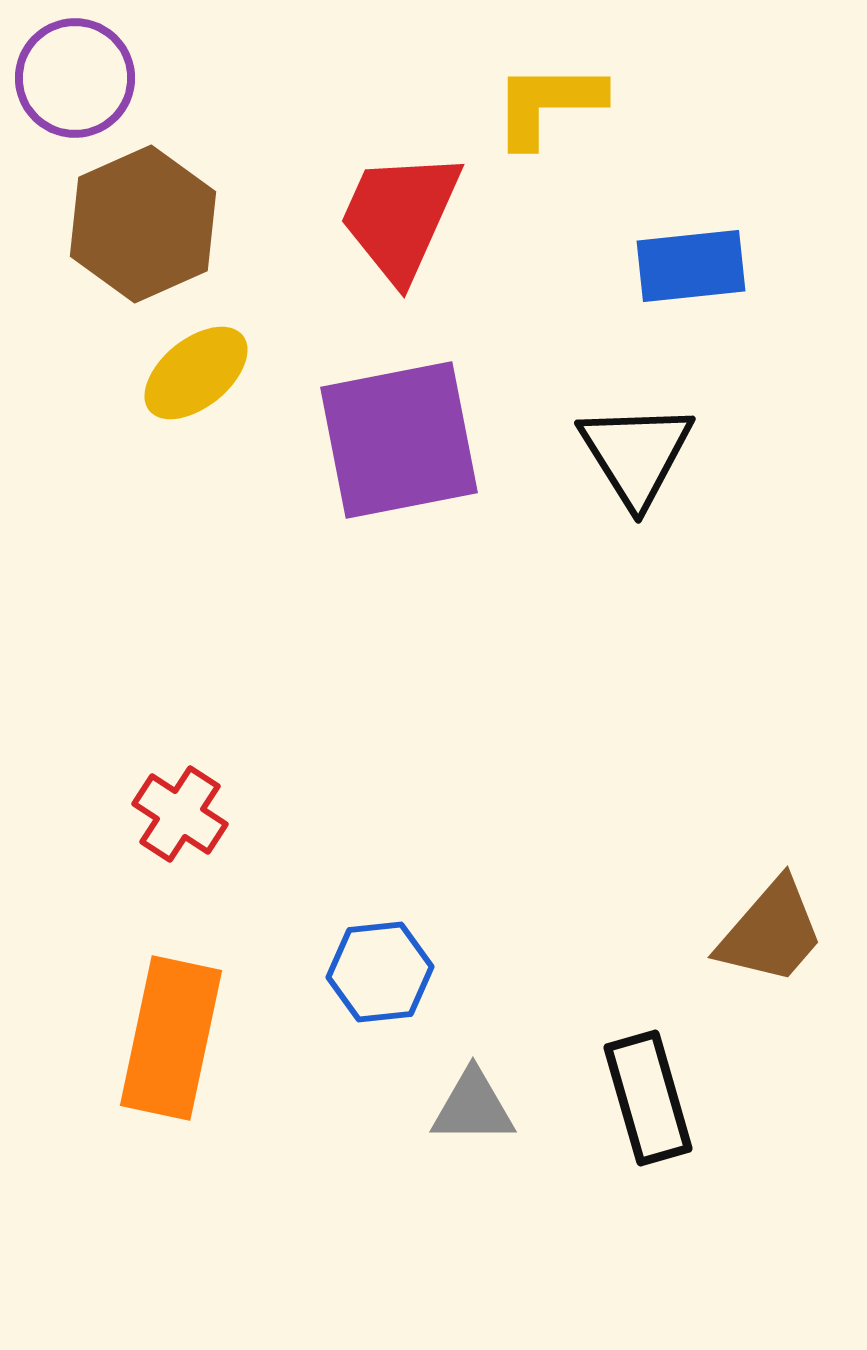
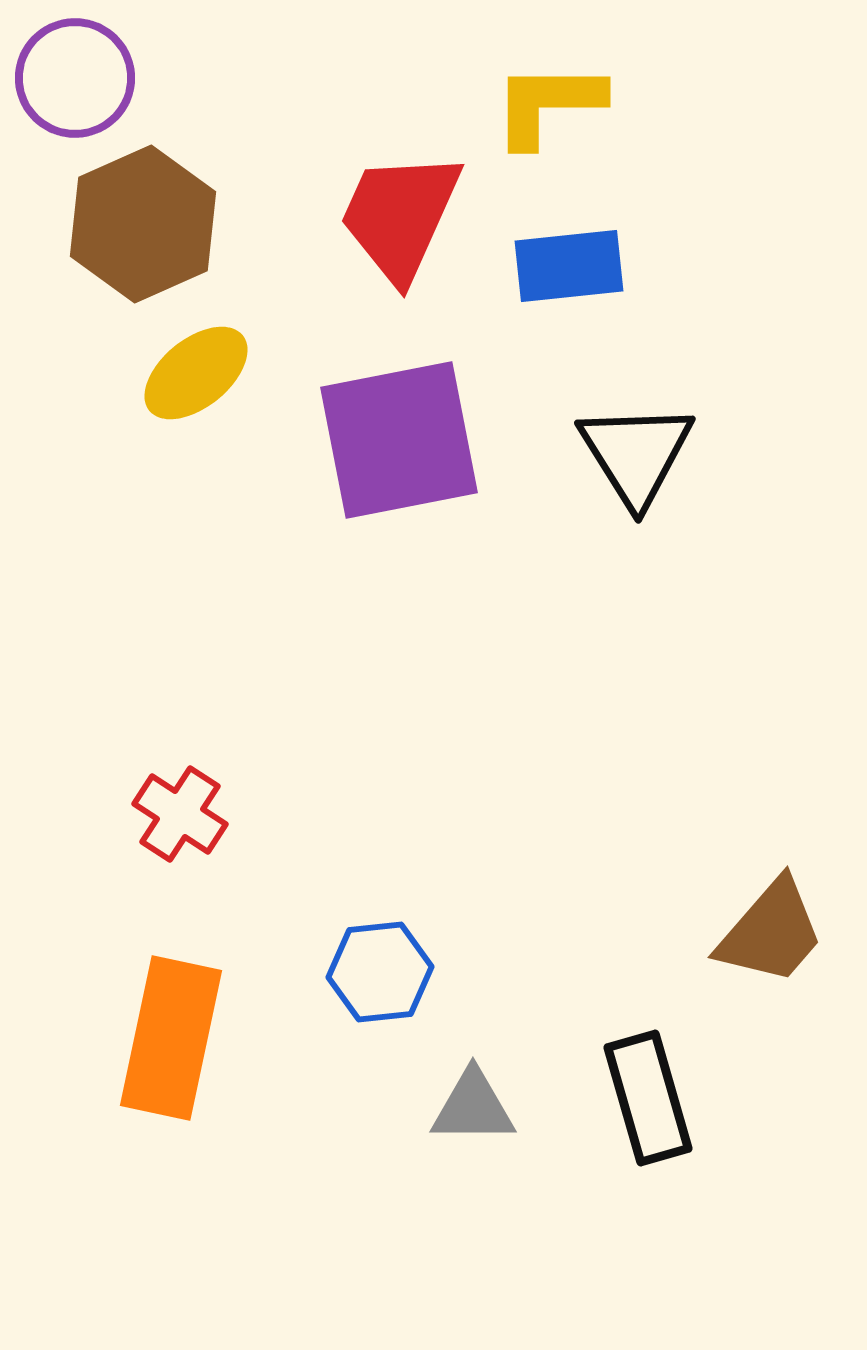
blue rectangle: moved 122 px left
